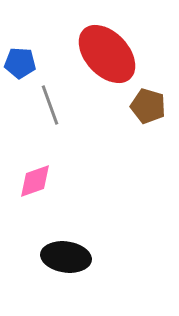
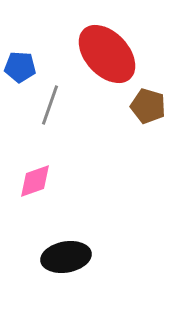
blue pentagon: moved 4 px down
gray line: rotated 39 degrees clockwise
black ellipse: rotated 18 degrees counterclockwise
